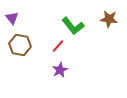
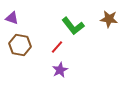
purple triangle: rotated 32 degrees counterclockwise
red line: moved 1 px left, 1 px down
